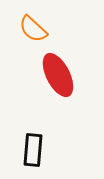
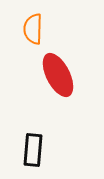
orange semicircle: rotated 48 degrees clockwise
